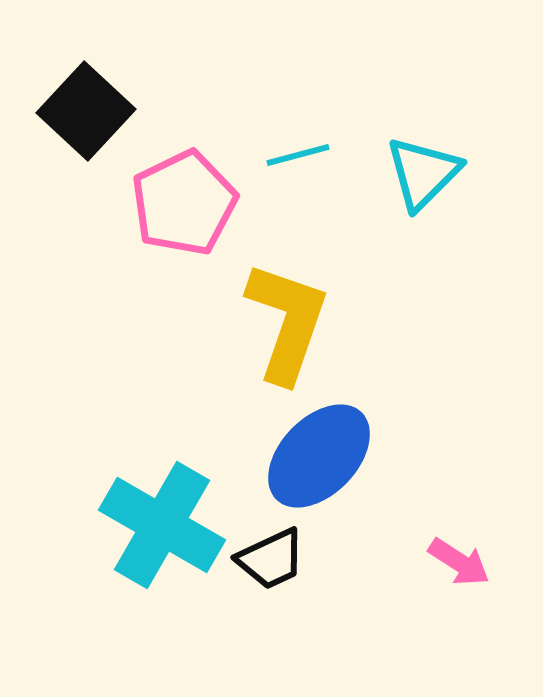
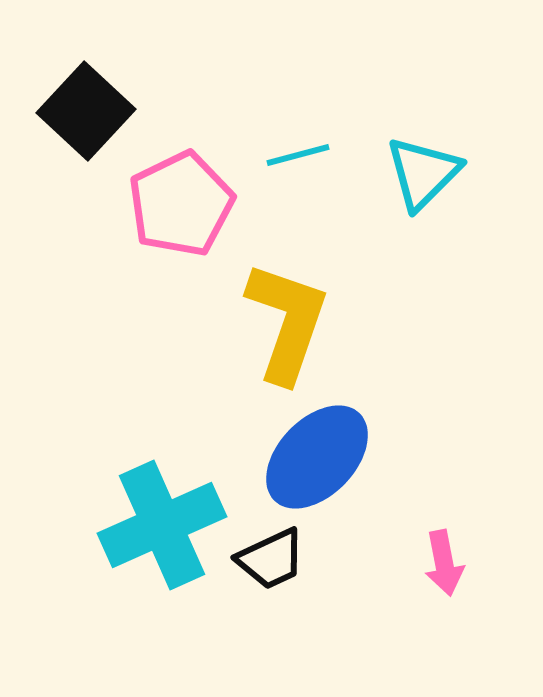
pink pentagon: moved 3 px left, 1 px down
blue ellipse: moved 2 px left, 1 px down
cyan cross: rotated 36 degrees clockwise
pink arrow: moved 15 px left, 1 px down; rotated 46 degrees clockwise
